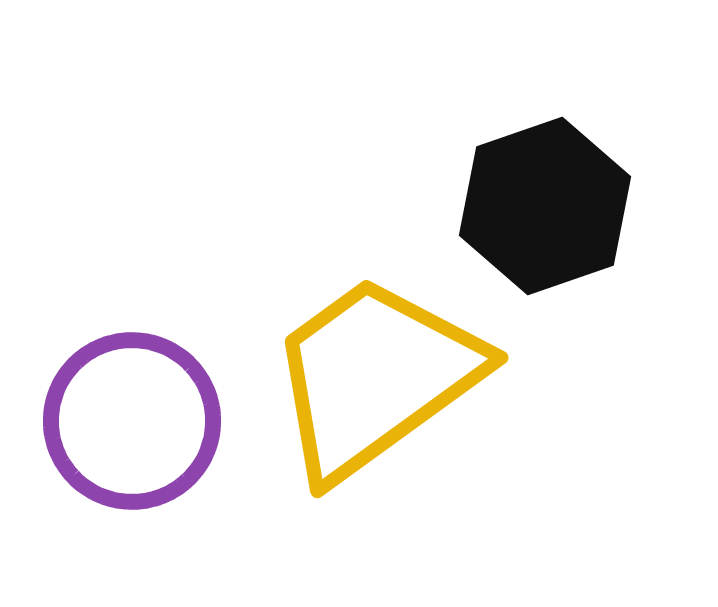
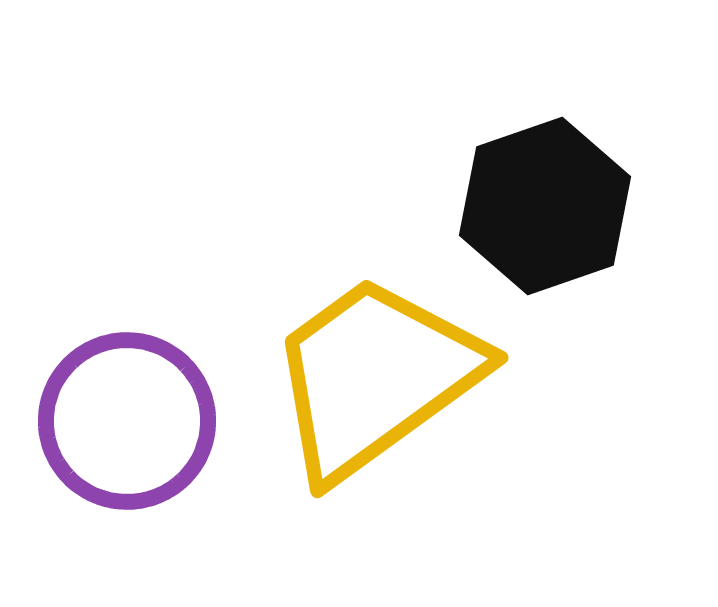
purple circle: moved 5 px left
